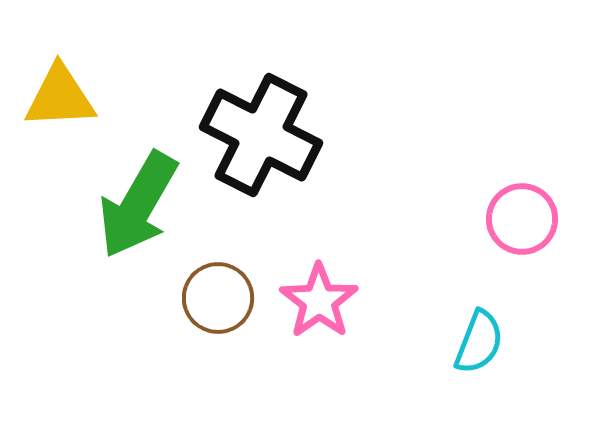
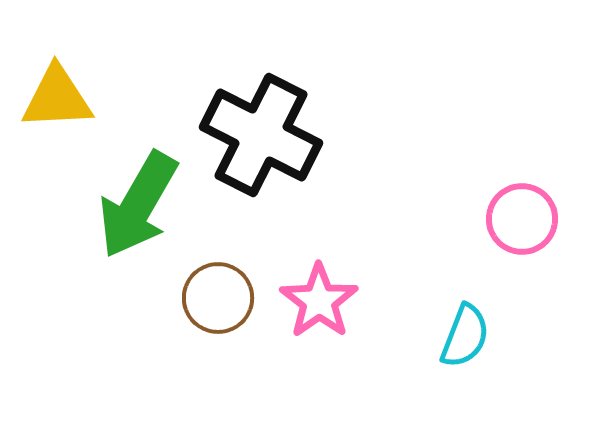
yellow triangle: moved 3 px left, 1 px down
cyan semicircle: moved 14 px left, 6 px up
